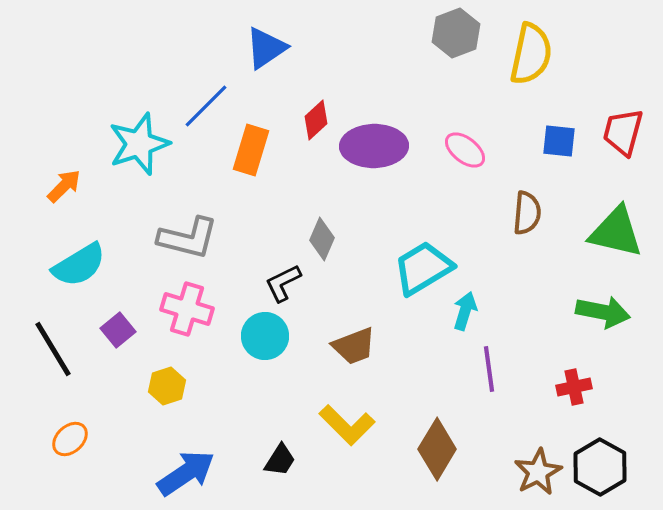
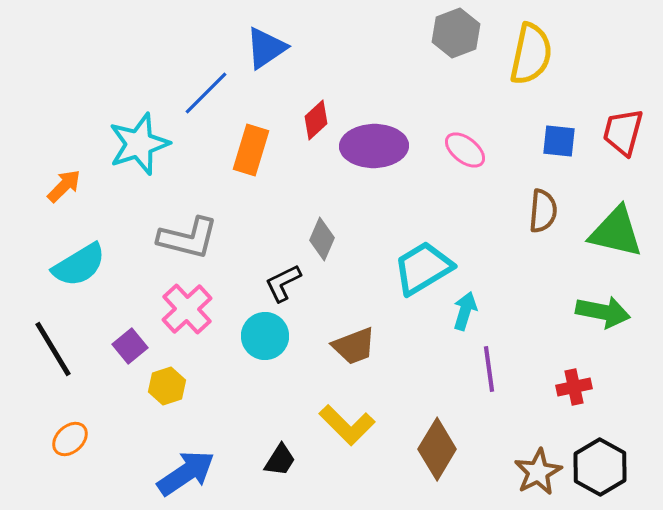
blue line: moved 13 px up
brown semicircle: moved 16 px right, 2 px up
pink cross: rotated 30 degrees clockwise
purple square: moved 12 px right, 16 px down
